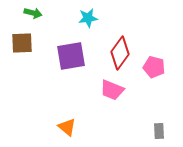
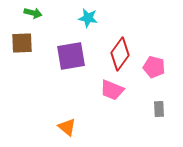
cyan star: rotated 18 degrees clockwise
red diamond: moved 1 px down
gray rectangle: moved 22 px up
